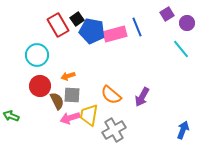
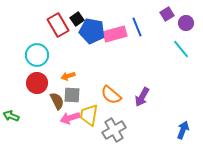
purple circle: moved 1 px left
red circle: moved 3 px left, 3 px up
